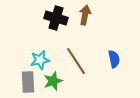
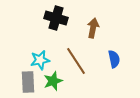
brown arrow: moved 8 px right, 13 px down
